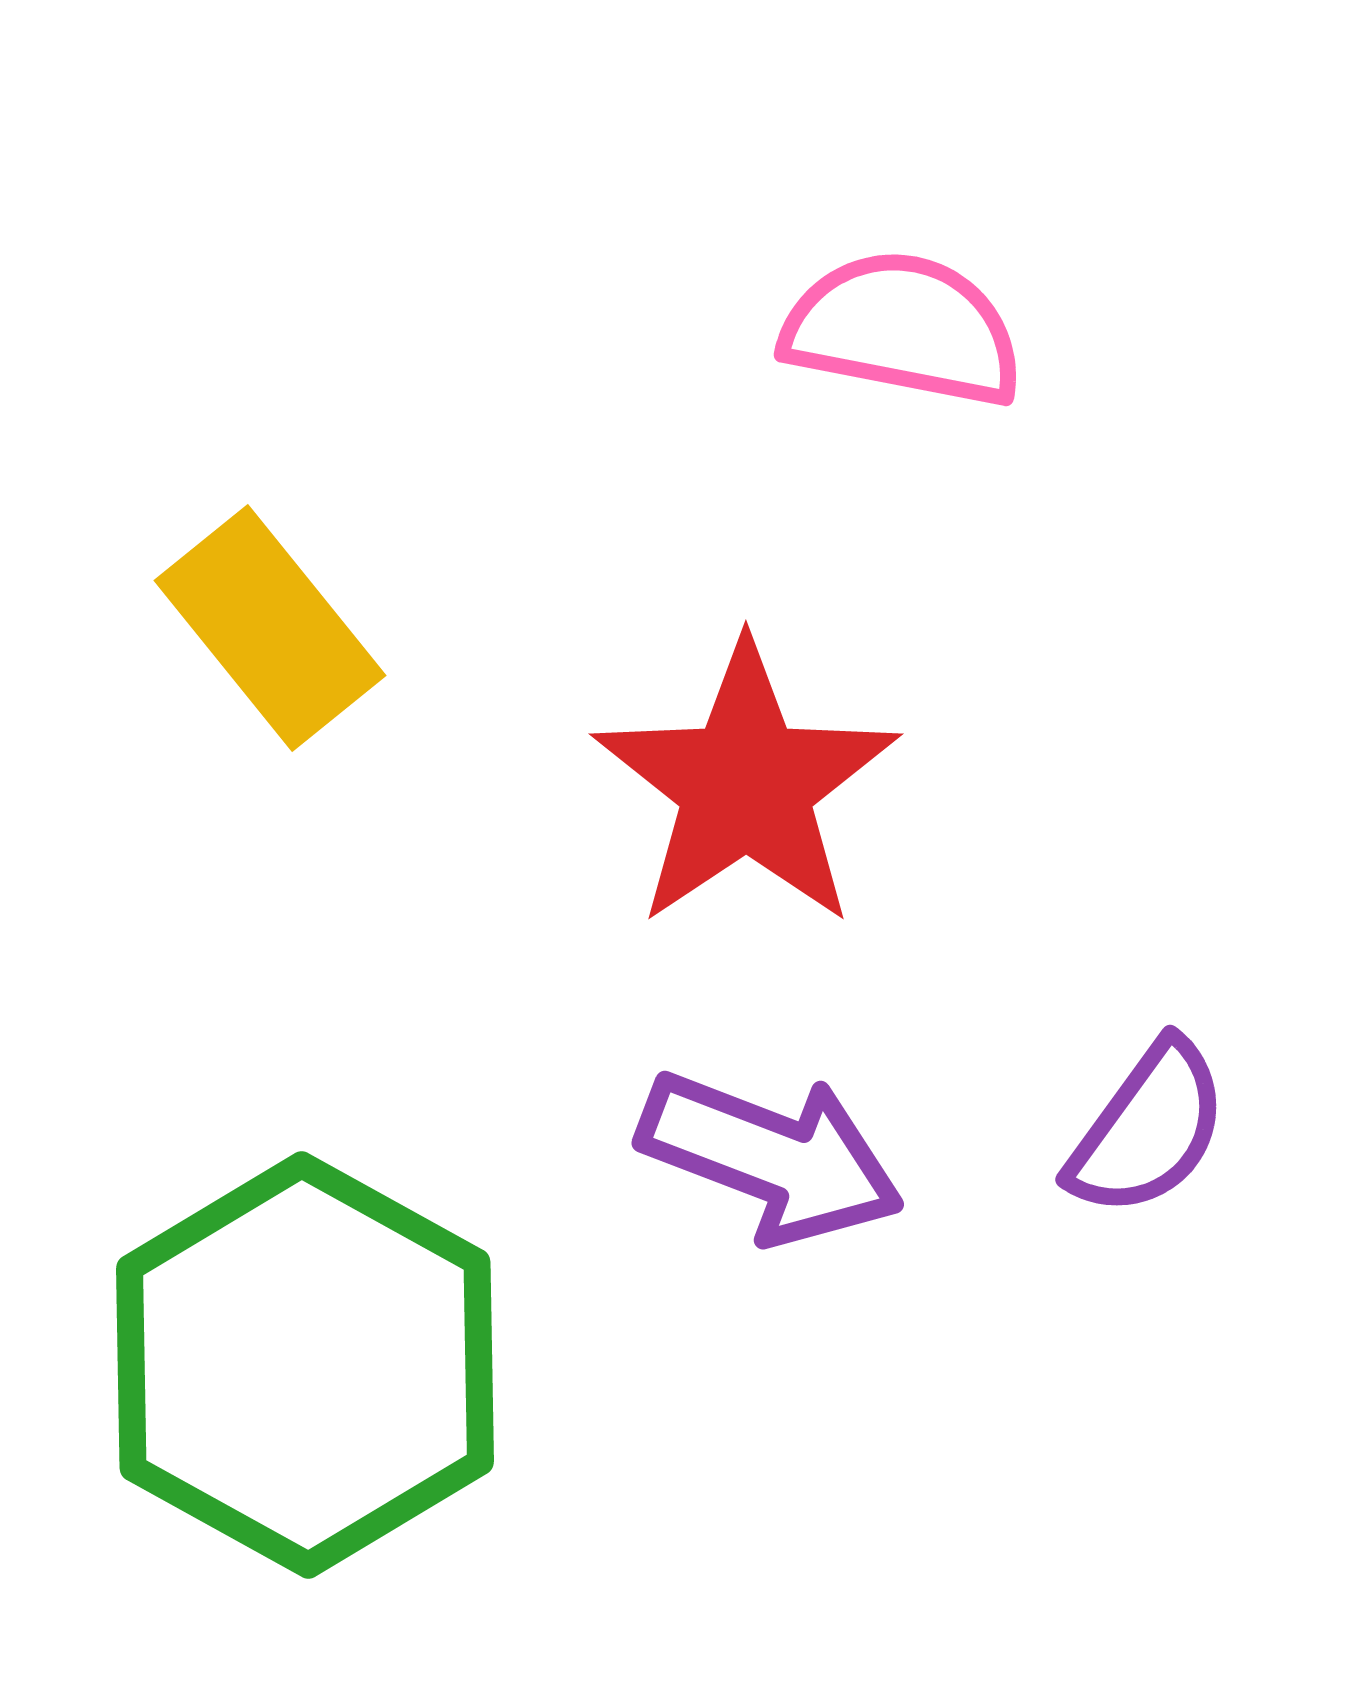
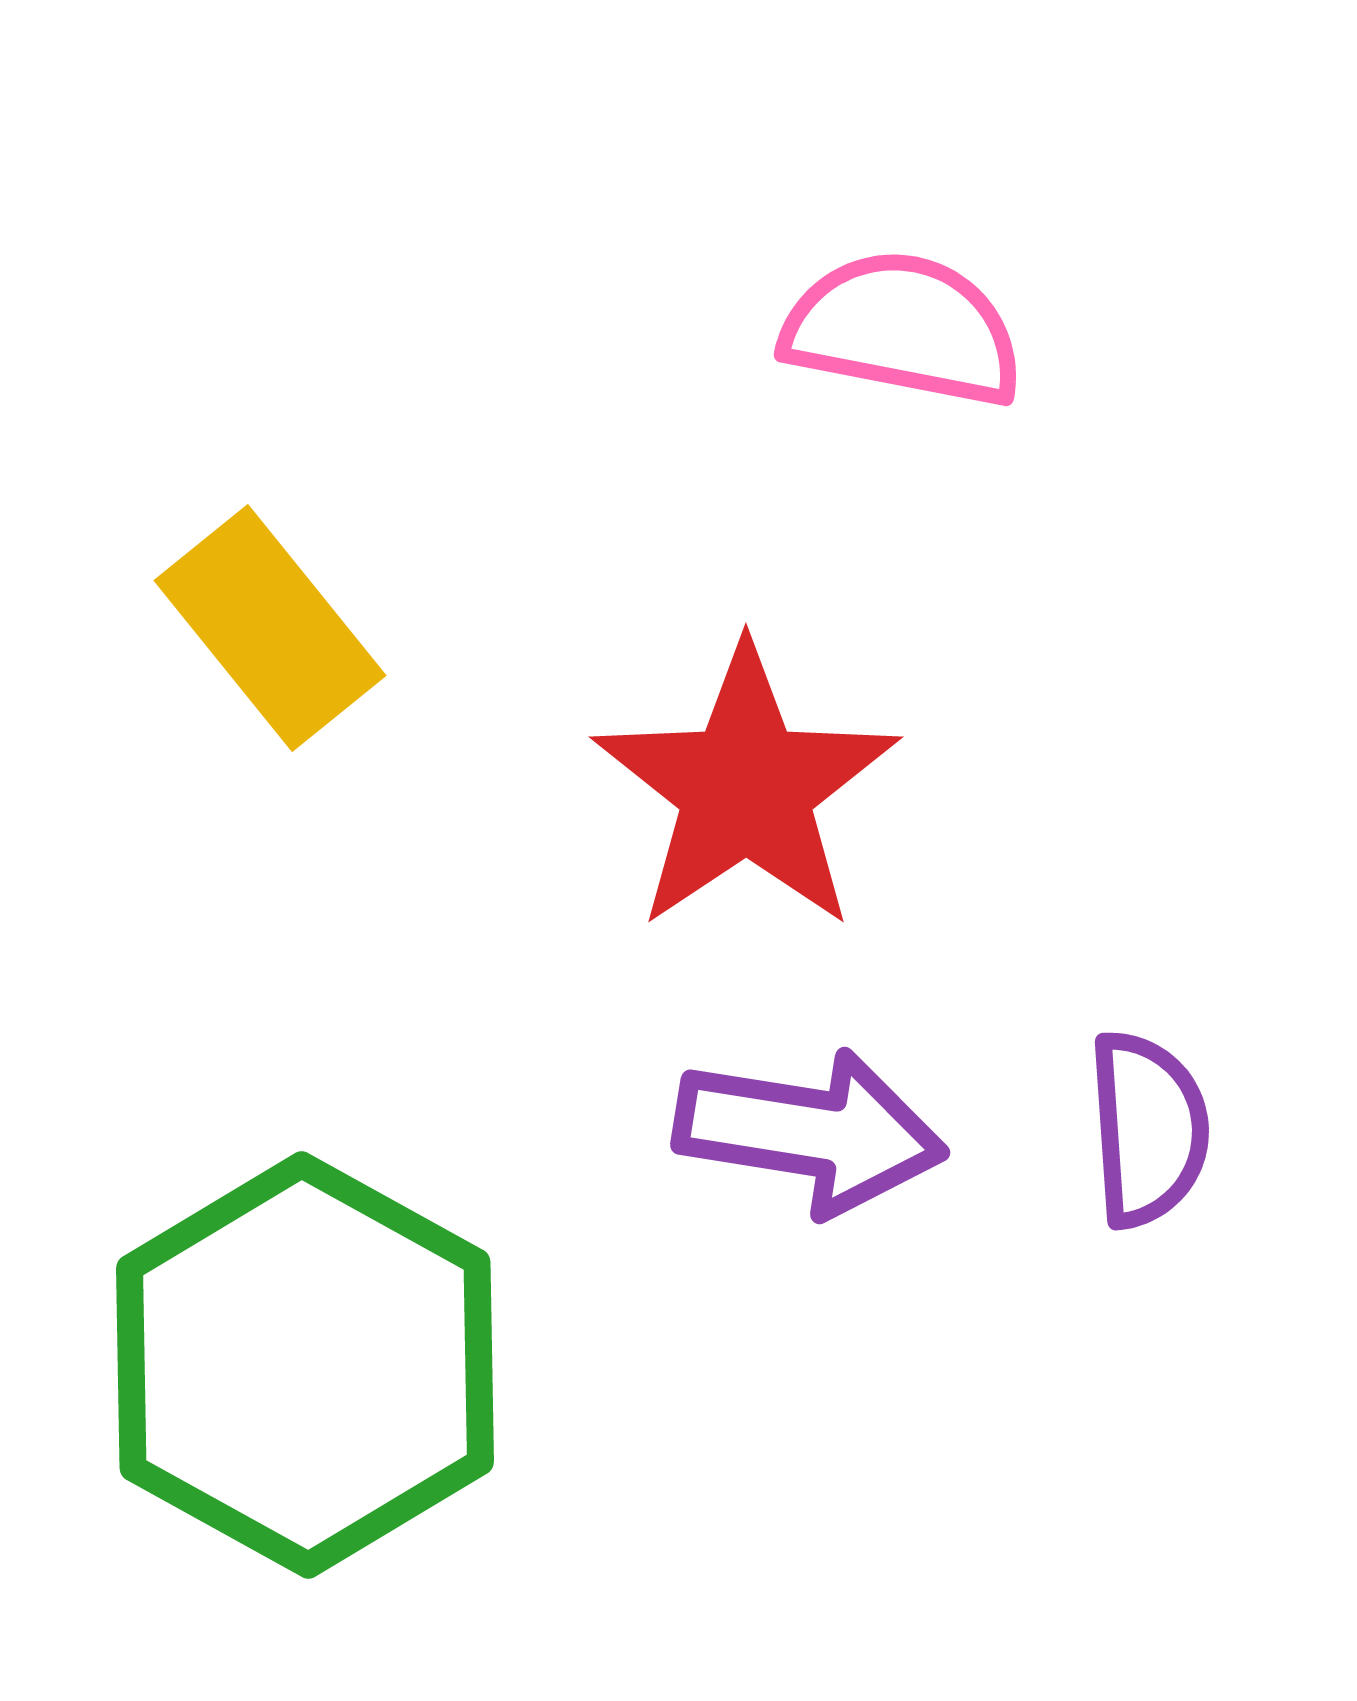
red star: moved 3 px down
purple semicircle: rotated 40 degrees counterclockwise
purple arrow: moved 39 px right, 25 px up; rotated 12 degrees counterclockwise
